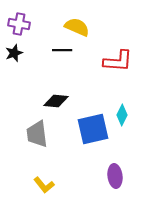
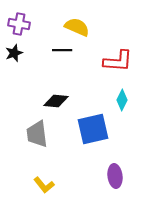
cyan diamond: moved 15 px up
